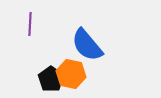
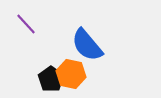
purple line: moved 4 px left; rotated 45 degrees counterclockwise
